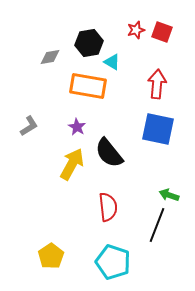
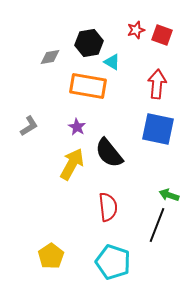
red square: moved 3 px down
